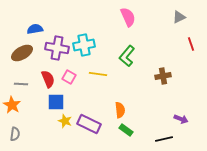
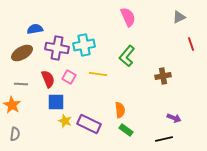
purple arrow: moved 7 px left, 1 px up
